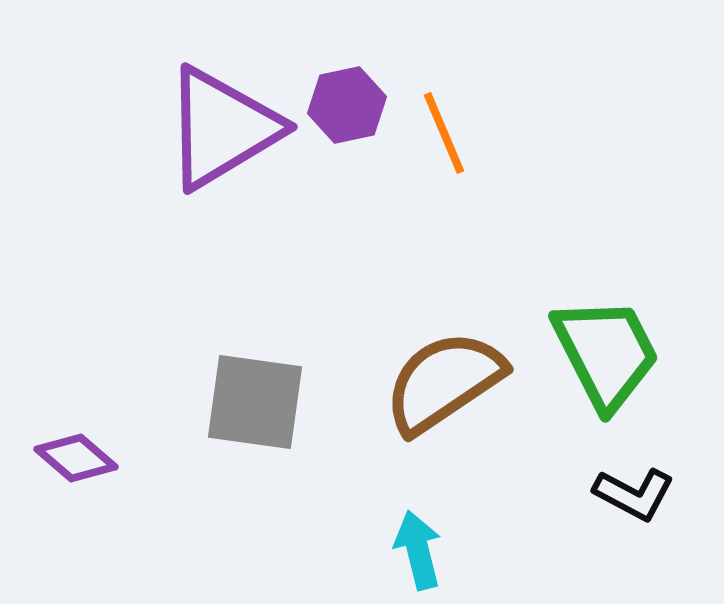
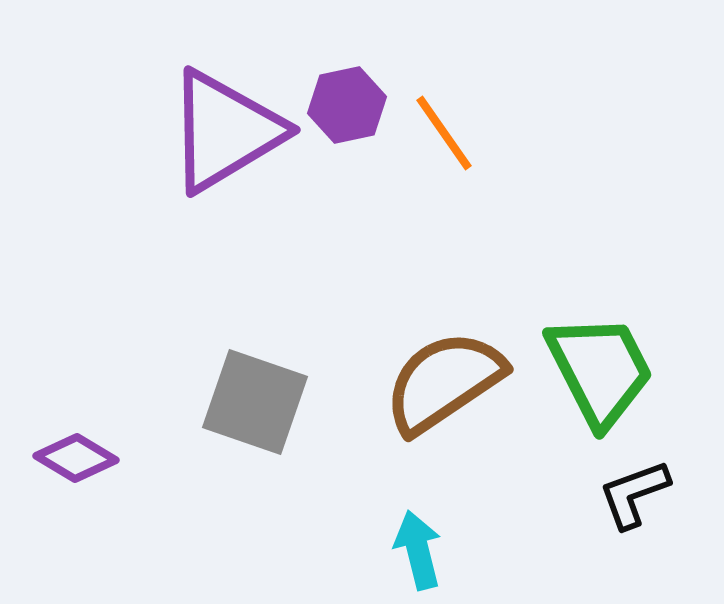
purple triangle: moved 3 px right, 3 px down
orange line: rotated 12 degrees counterclockwise
green trapezoid: moved 6 px left, 17 px down
gray square: rotated 11 degrees clockwise
purple diamond: rotated 10 degrees counterclockwise
black L-shape: rotated 132 degrees clockwise
